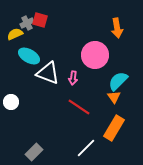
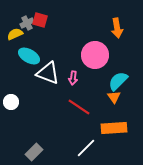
orange rectangle: rotated 55 degrees clockwise
